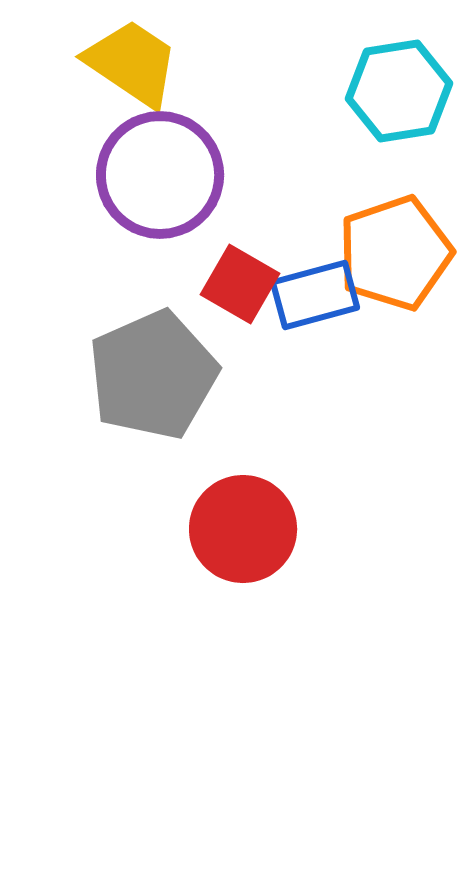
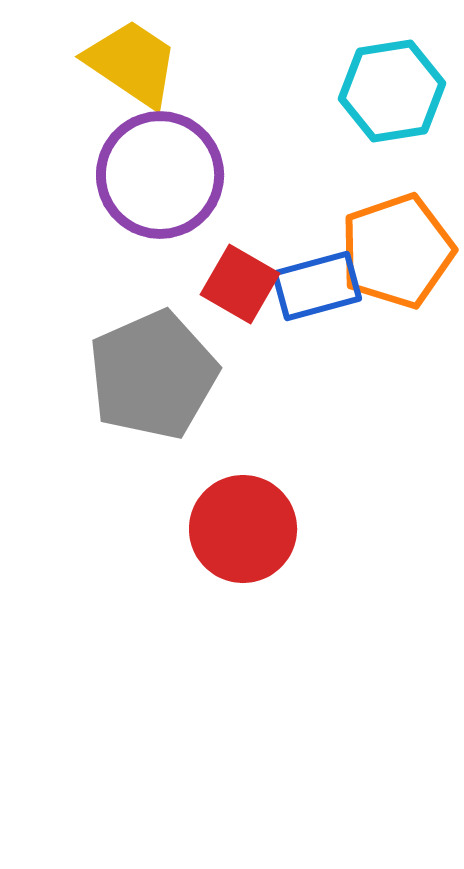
cyan hexagon: moved 7 px left
orange pentagon: moved 2 px right, 2 px up
blue rectangle: moved 2 px right, 9 px up
